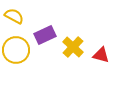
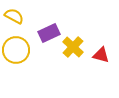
purple rectangle: moved 4 px right, 2 px up
